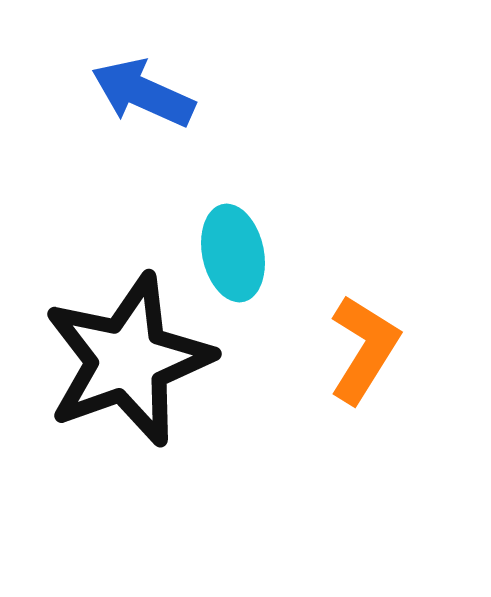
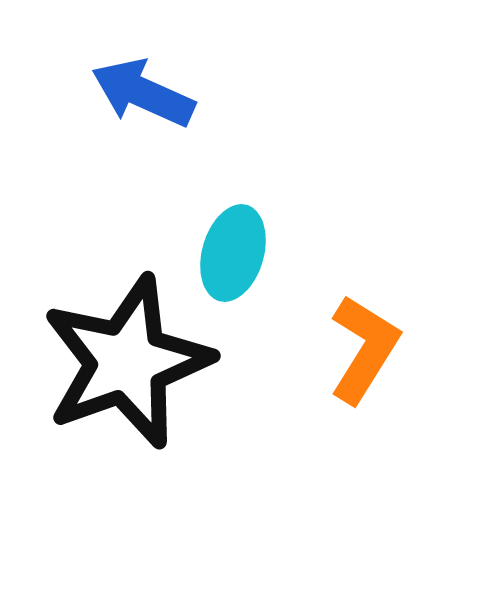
cyan ellipse: rotated 28 degrees clockwise
black star: moved 1 px left, 2 px down
